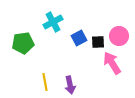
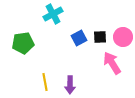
cyan cross: moved 8 px up
pink circle: moved 4 px right, 1 px down
black square: moved 2 px right, 5 px up
purple arrow: rotated 12 degrees clockwise
